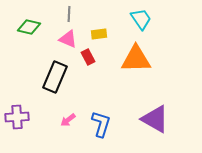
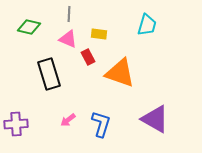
cyan trapezoid: moved 6 px right, 6 px down; rotated 50 degrees clockwise
yellow rectangle: rotated 14 degrees clockwise
orange triangle: moved 16 px left, 14 px down; rotated 20 degrees clockwise
black rectangle: moved 6 px left, 3 px up; rotated 40 degrees counterclockwise
purple cross: moved 1 px left, 7 px down
